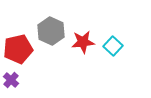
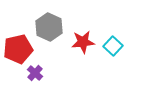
gray hexagon: moved 2 px left, 4 px up
purple cross: moved 24 px right, 7 px up
